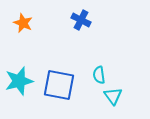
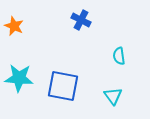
orange star: moved 9 px left, 3 px down
cyan semicircle: moved 20 px right, 19 px up
cyan star: moved 3 px up; rotated 20 degrees clockwise
blue square: moved 4 px right, 1 px down
